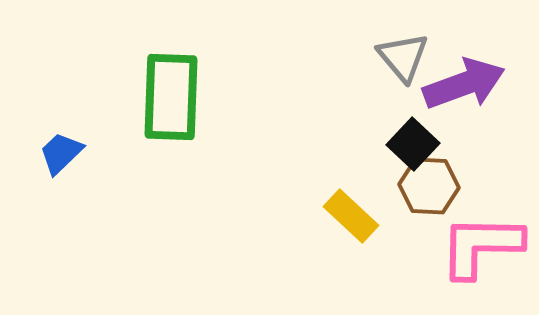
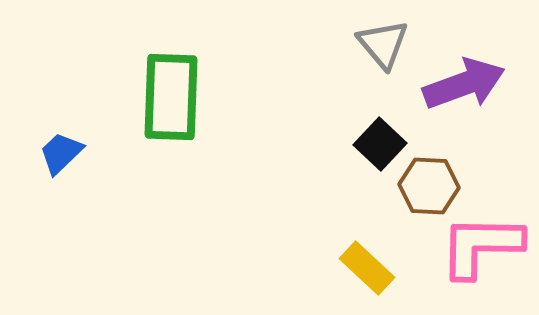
gray triangle: moved 20 px left, 13 px up
black square: moved 33 px left
yellow rectangle: moved 16 px right, 52 px down
